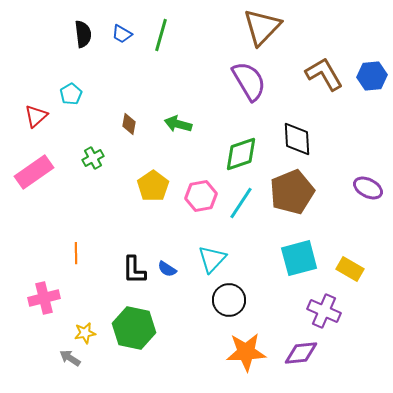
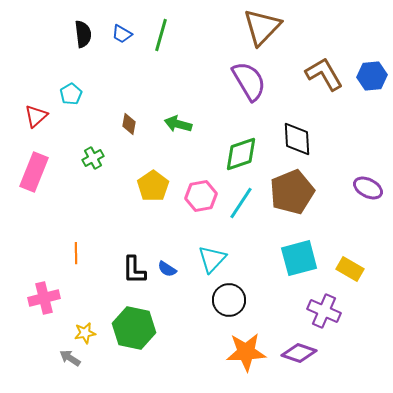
pink rectangle: rotated 33 degrees counterclockwise
purple diamond: moved 2 px left; rotated 24 degrees clockwise
